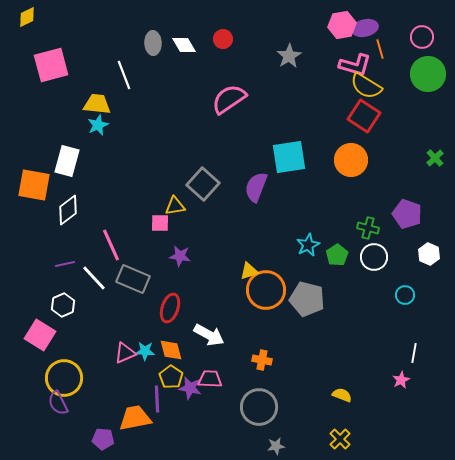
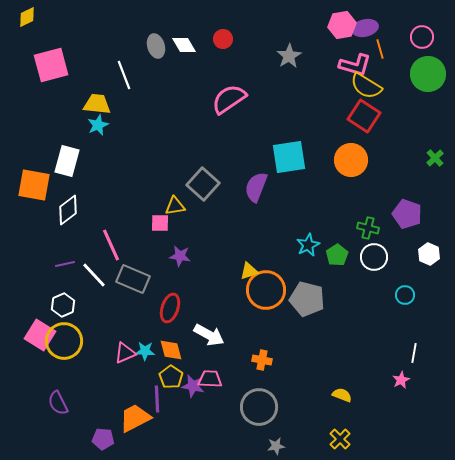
gray ellipse at (153, 43): moved 3 px right, 3 px down; rotated 15 degrees counterclockwise
white line at (94, 278): moved 3 px up
yellow circle at (64, 378): moved 37 px up
purple star at (190, 388): moved 3 px right, 2 px up
orange trapezoid at (135, 418): rotated 16 degrees counterclockwise
